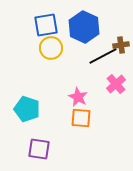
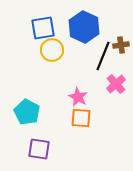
blue square: moved 3 px left, 3 px down
yellow circle: moved 1 px right, 2 px down
black line: rotated 40 degrees counterclockwise
cyan pentagon: moved 3 px down; rotated 10 degrees clockwise
